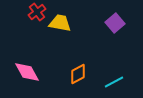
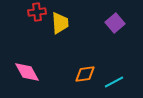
red cross: rotated 30 degrees clockwise
yellow trapezoid: rotated 75 degrees clockwise
orange diamond: moved 7 px right; rotated 20 degrees clockwise
